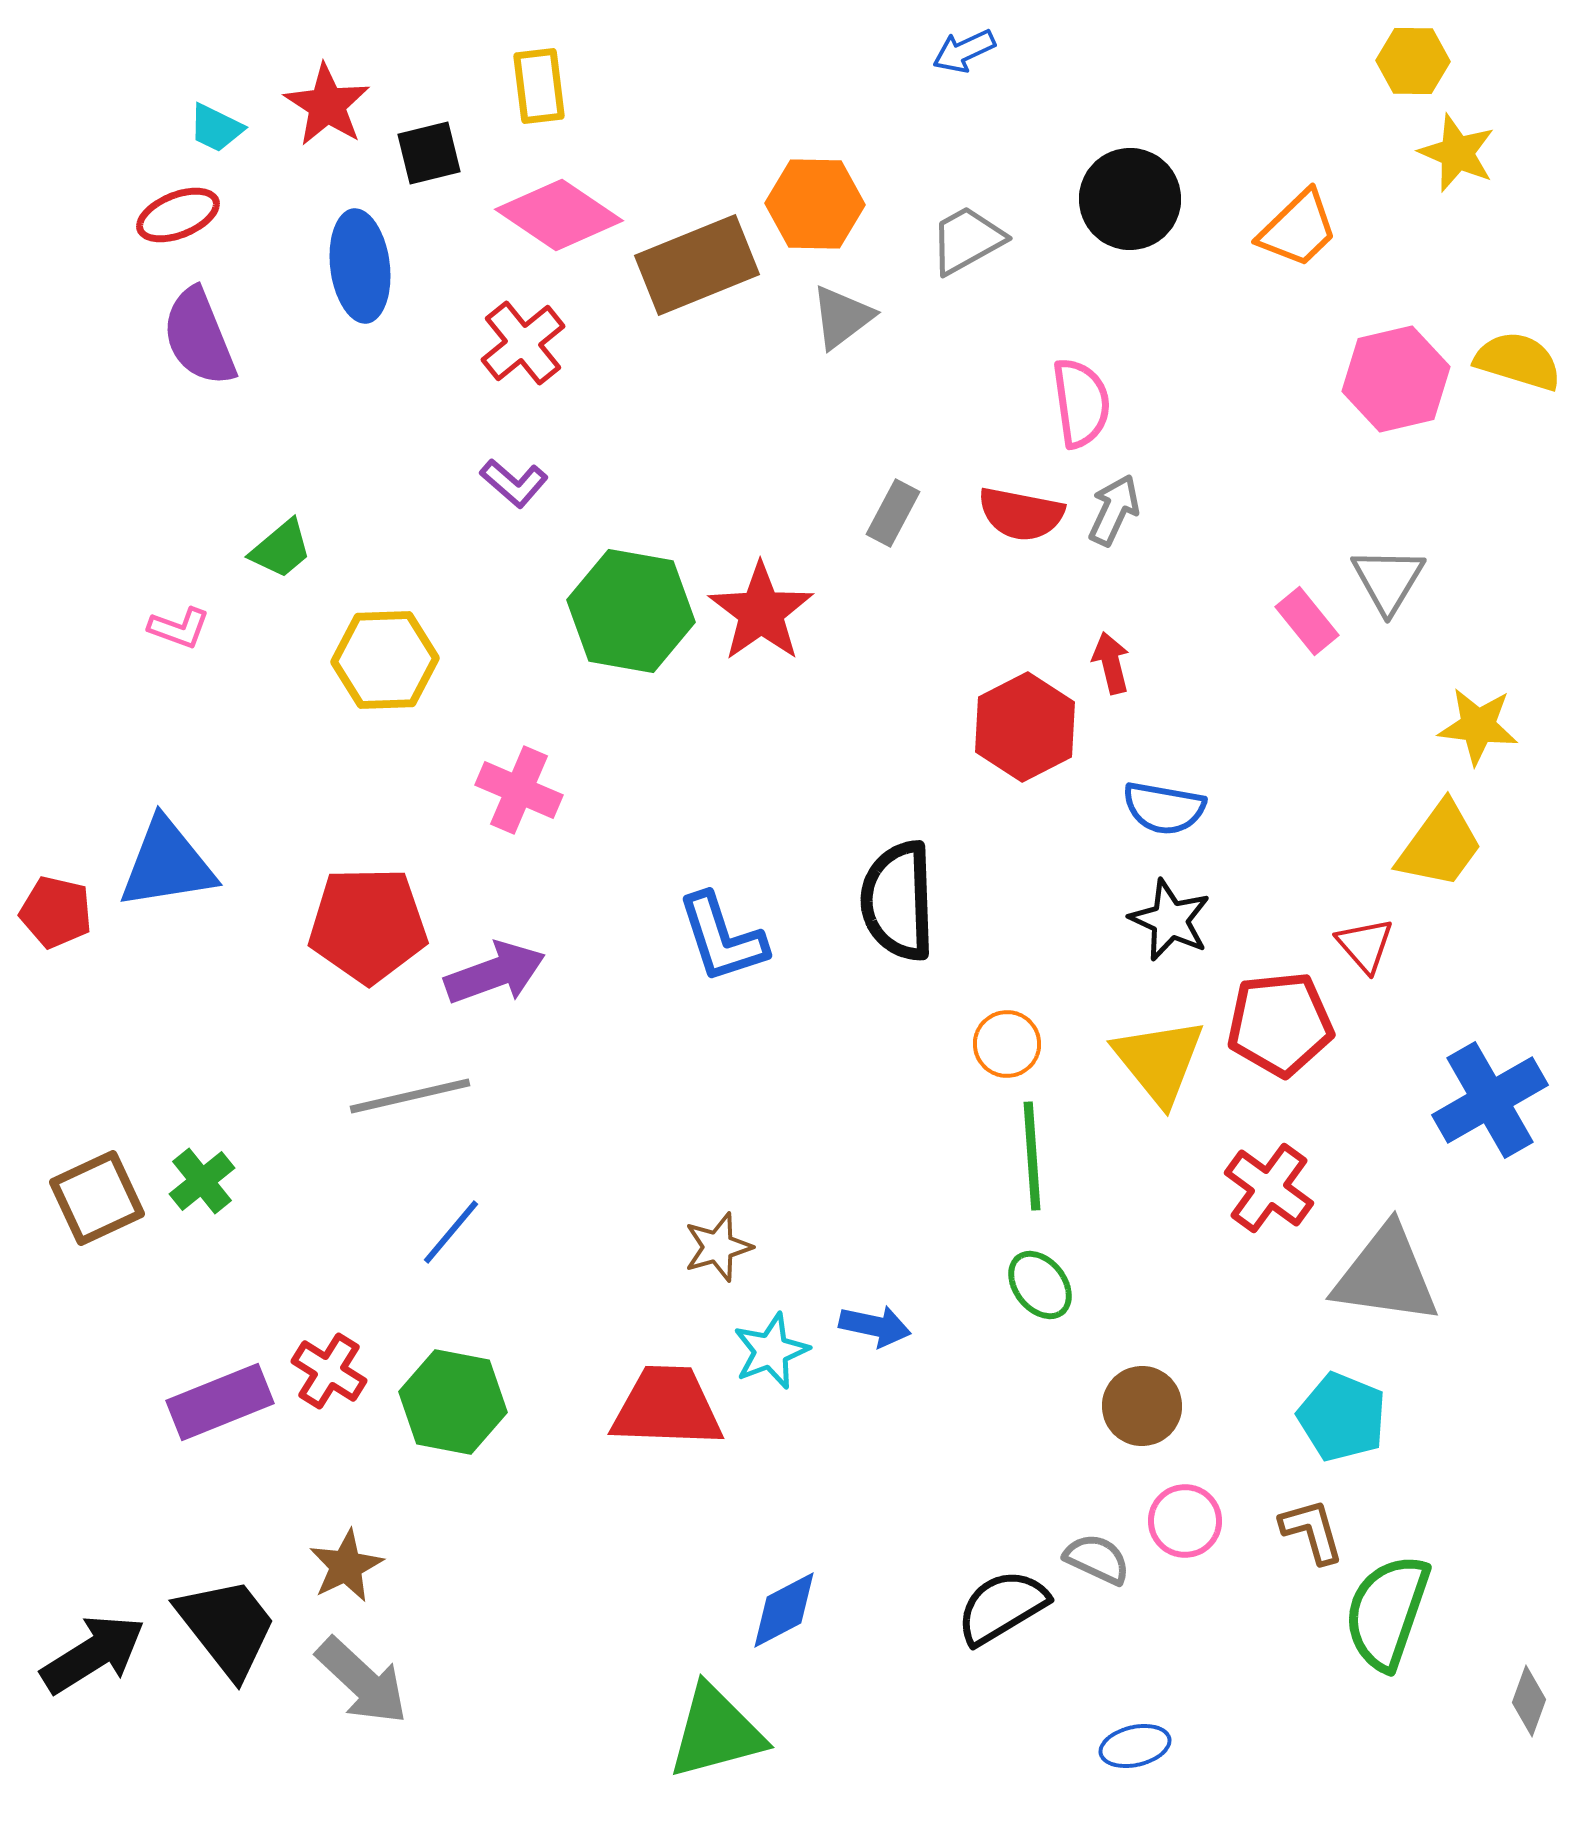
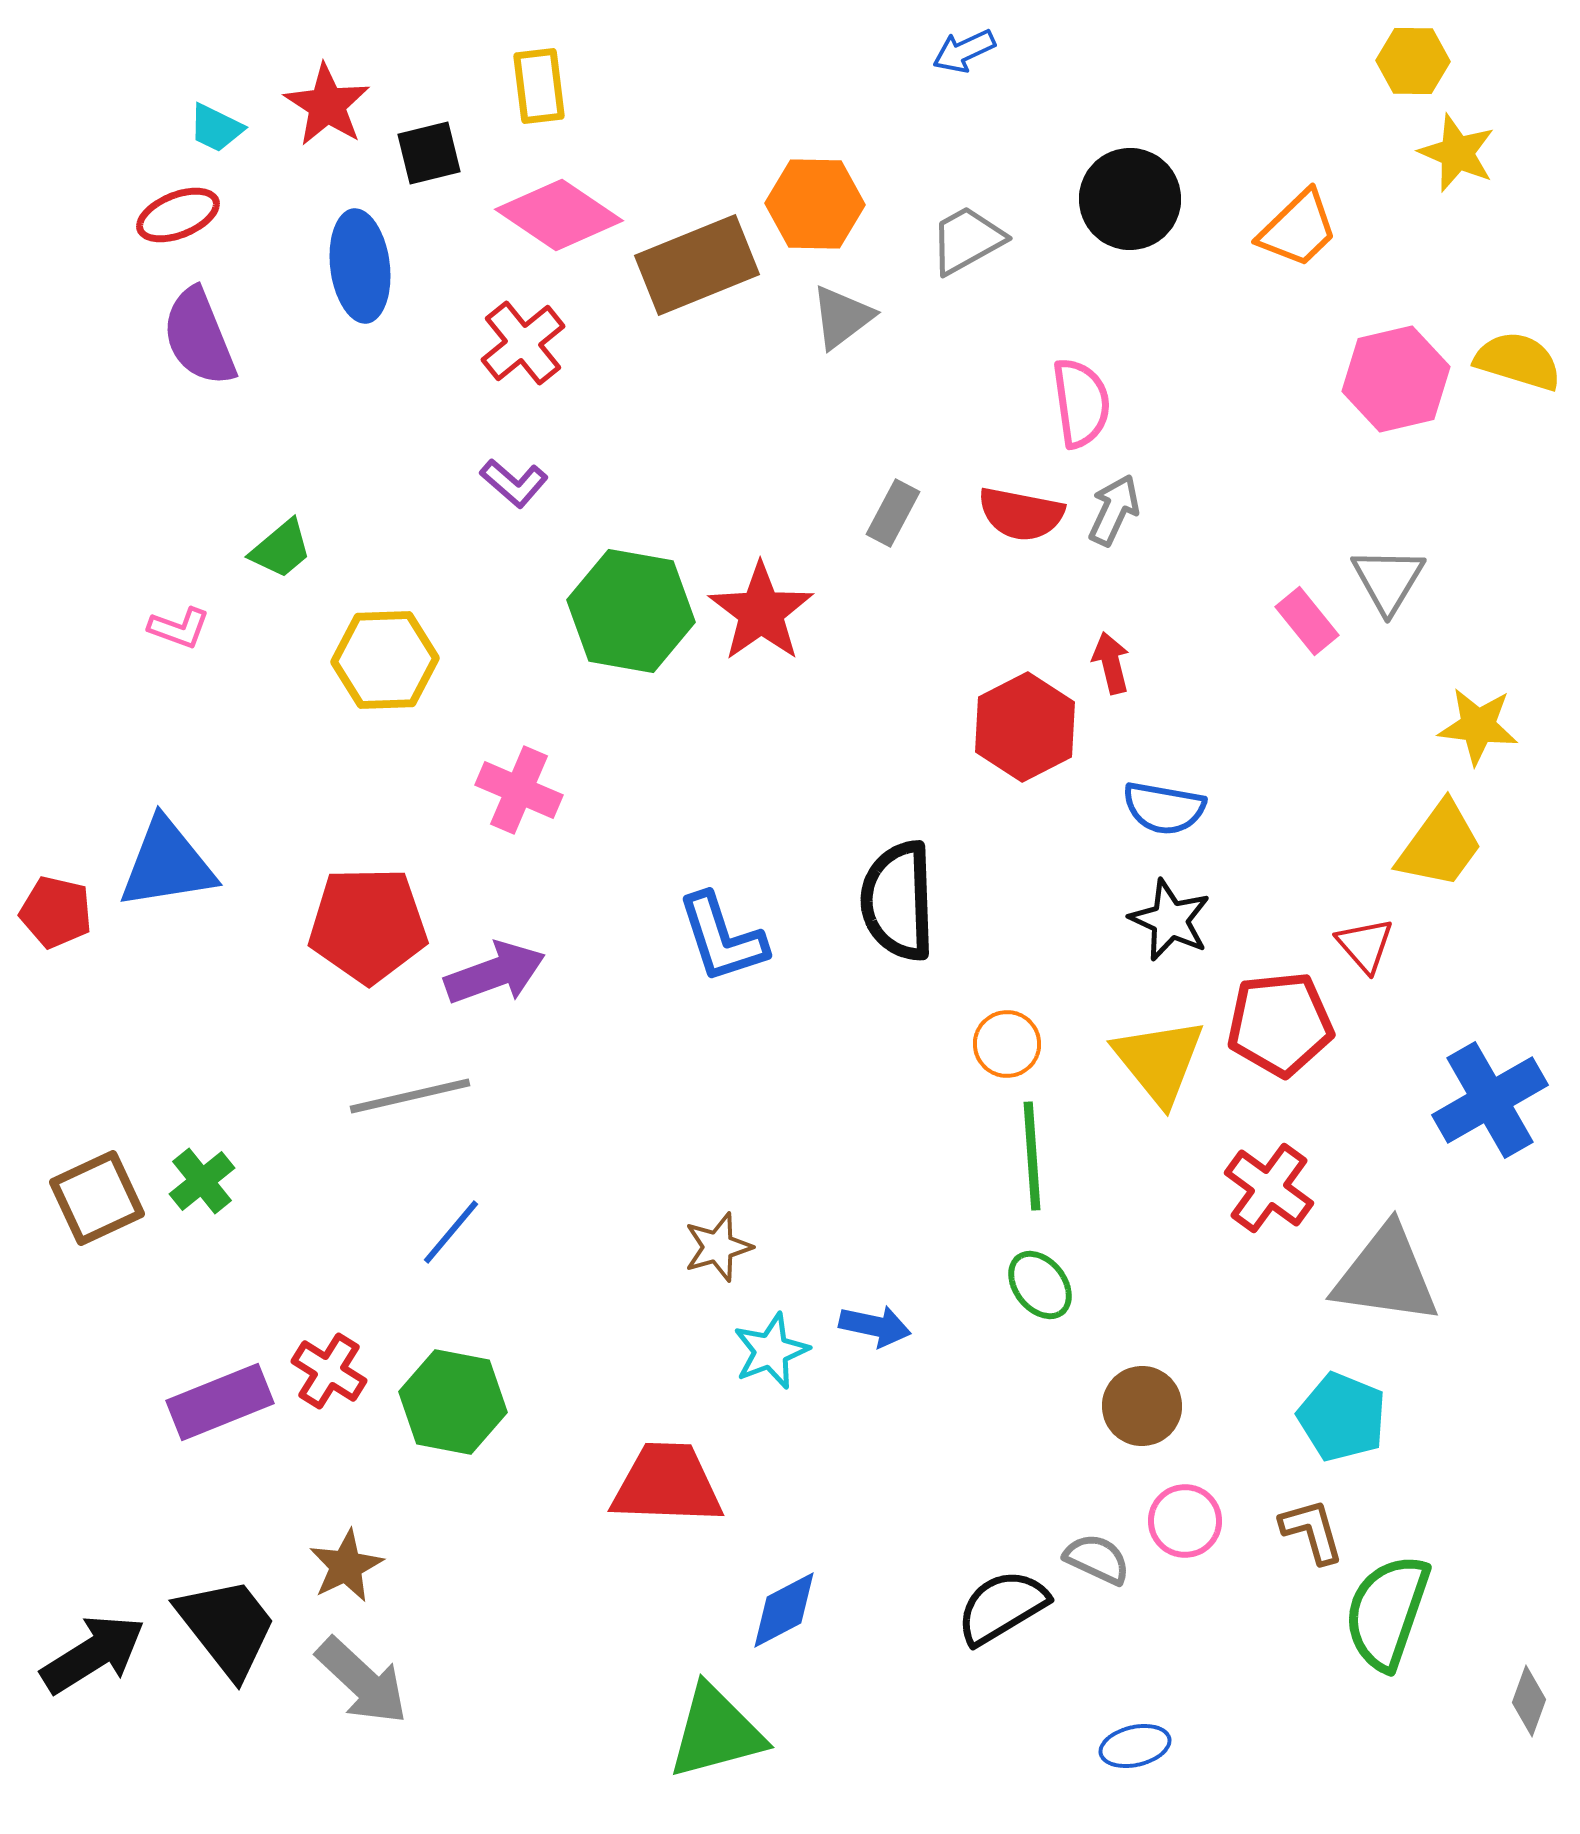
red trapezoid at (667, 1407): moved 77 px down
